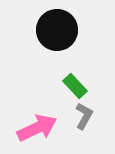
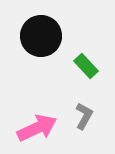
black circle: moved 16 px left, 6 px down
green rectangle: moved 11 px right, 20 px up
